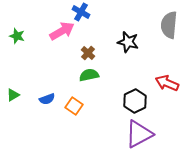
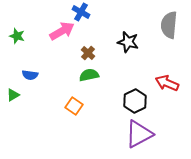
blue semicircle: moved 17 px left, 24 px up; rotated 28 degrees clockwise
